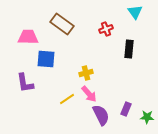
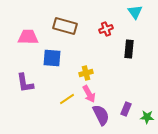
brown rectangle: moved 3 px right, 2 px down; rotated 20 degrees counterclockwise
blue square: moved 6 px right, 1 px up
pink arrow: rotated 12 degrees clockwise
